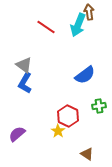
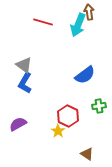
red line: moved 3 px left, 5 px up; rotated 18 degrees counterclockwise
purple semicircle: moved 1 px right, 10 px up; rotated 12 degrees clockwise
